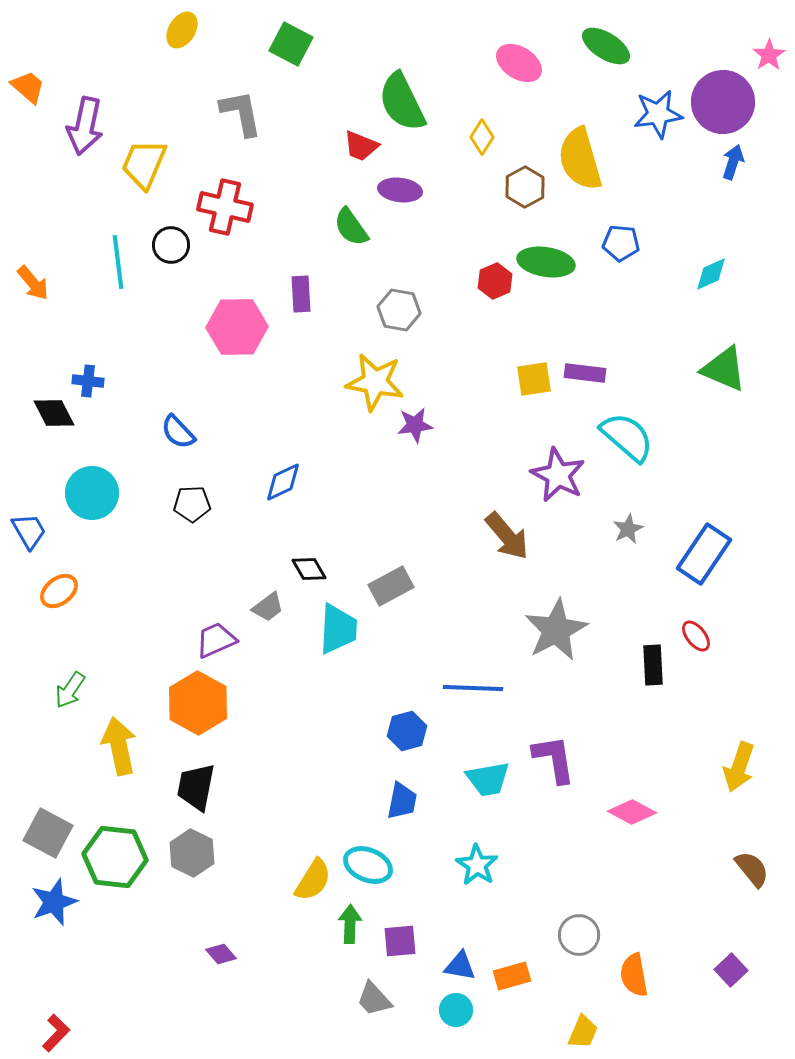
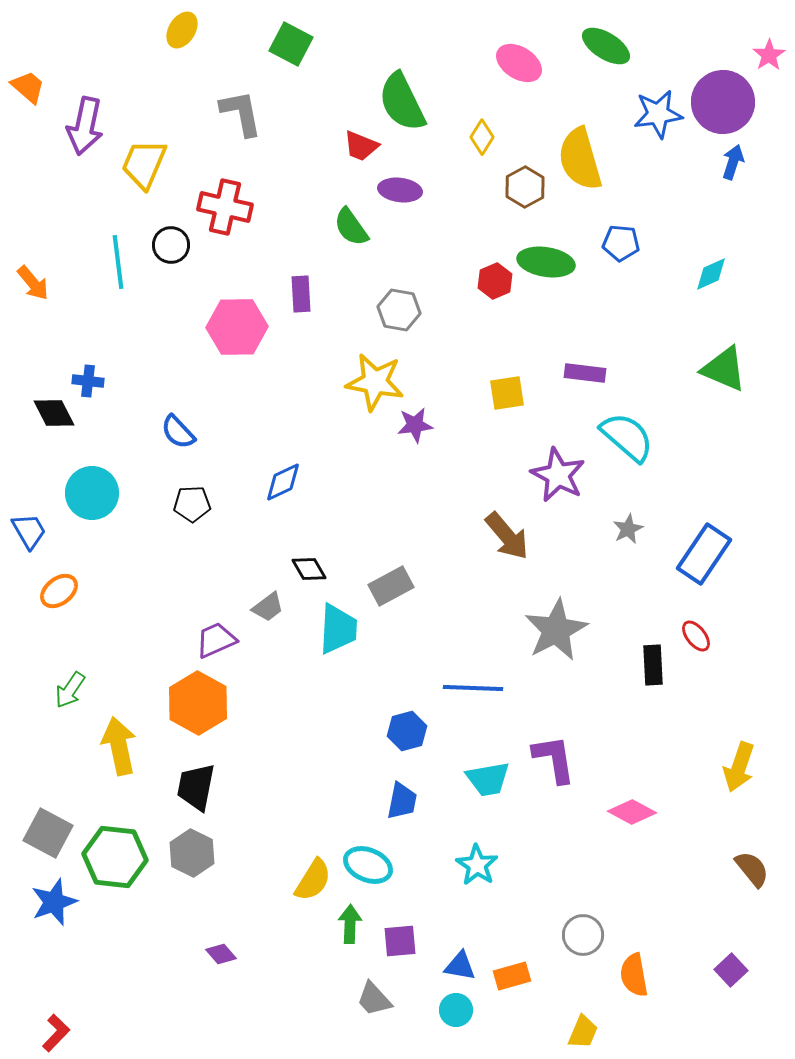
yellow square at (534, 379): moved 27 px left, 14 px down
gray circle at (579, 935): moved 4 px right
